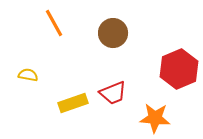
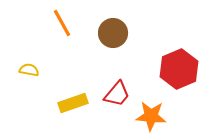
orange line: moved 8 px right
yellow semicircle: moved 1 px right, 5 px up
red trapezoid: moved 4 px right, 1 px down; rotated 28 degrees counterclockwise
orange star: moved 4 px left, 2 px up
